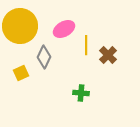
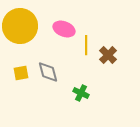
pink ellipse: rotated 50 degrees clockwise
gray diamond: moved 4 px right, 15 px down; rotated 40 degrees counterclockwise
yellow square: rotated 14 degrees clockwise
green cross: rotated 21 degrees clockwise
